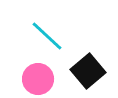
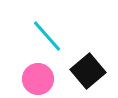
cyan line: rotated 6 degrees clockwise
